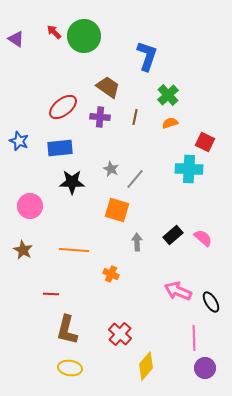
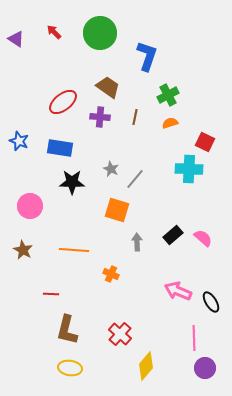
green circle: moved 16 px right, 3 px up
green cross: rotated 15 degrees clockwise
red ellipse: moved 5 px up
blue rectangle: rotated 15 degrees clockwise
